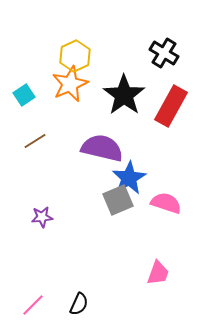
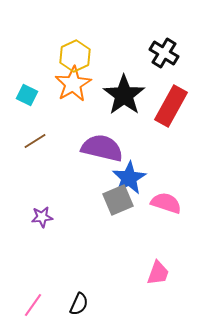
orange star: moved 3 px right; rotated 6 degrees counterclockwise
cyan square: moved 3 px right; rotated 30 degrees counterclockwise
pink line: rotated 10 degrees counterclockwise
